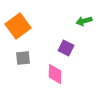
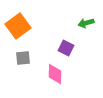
green arrow: moved 2 px right, 2 px down
